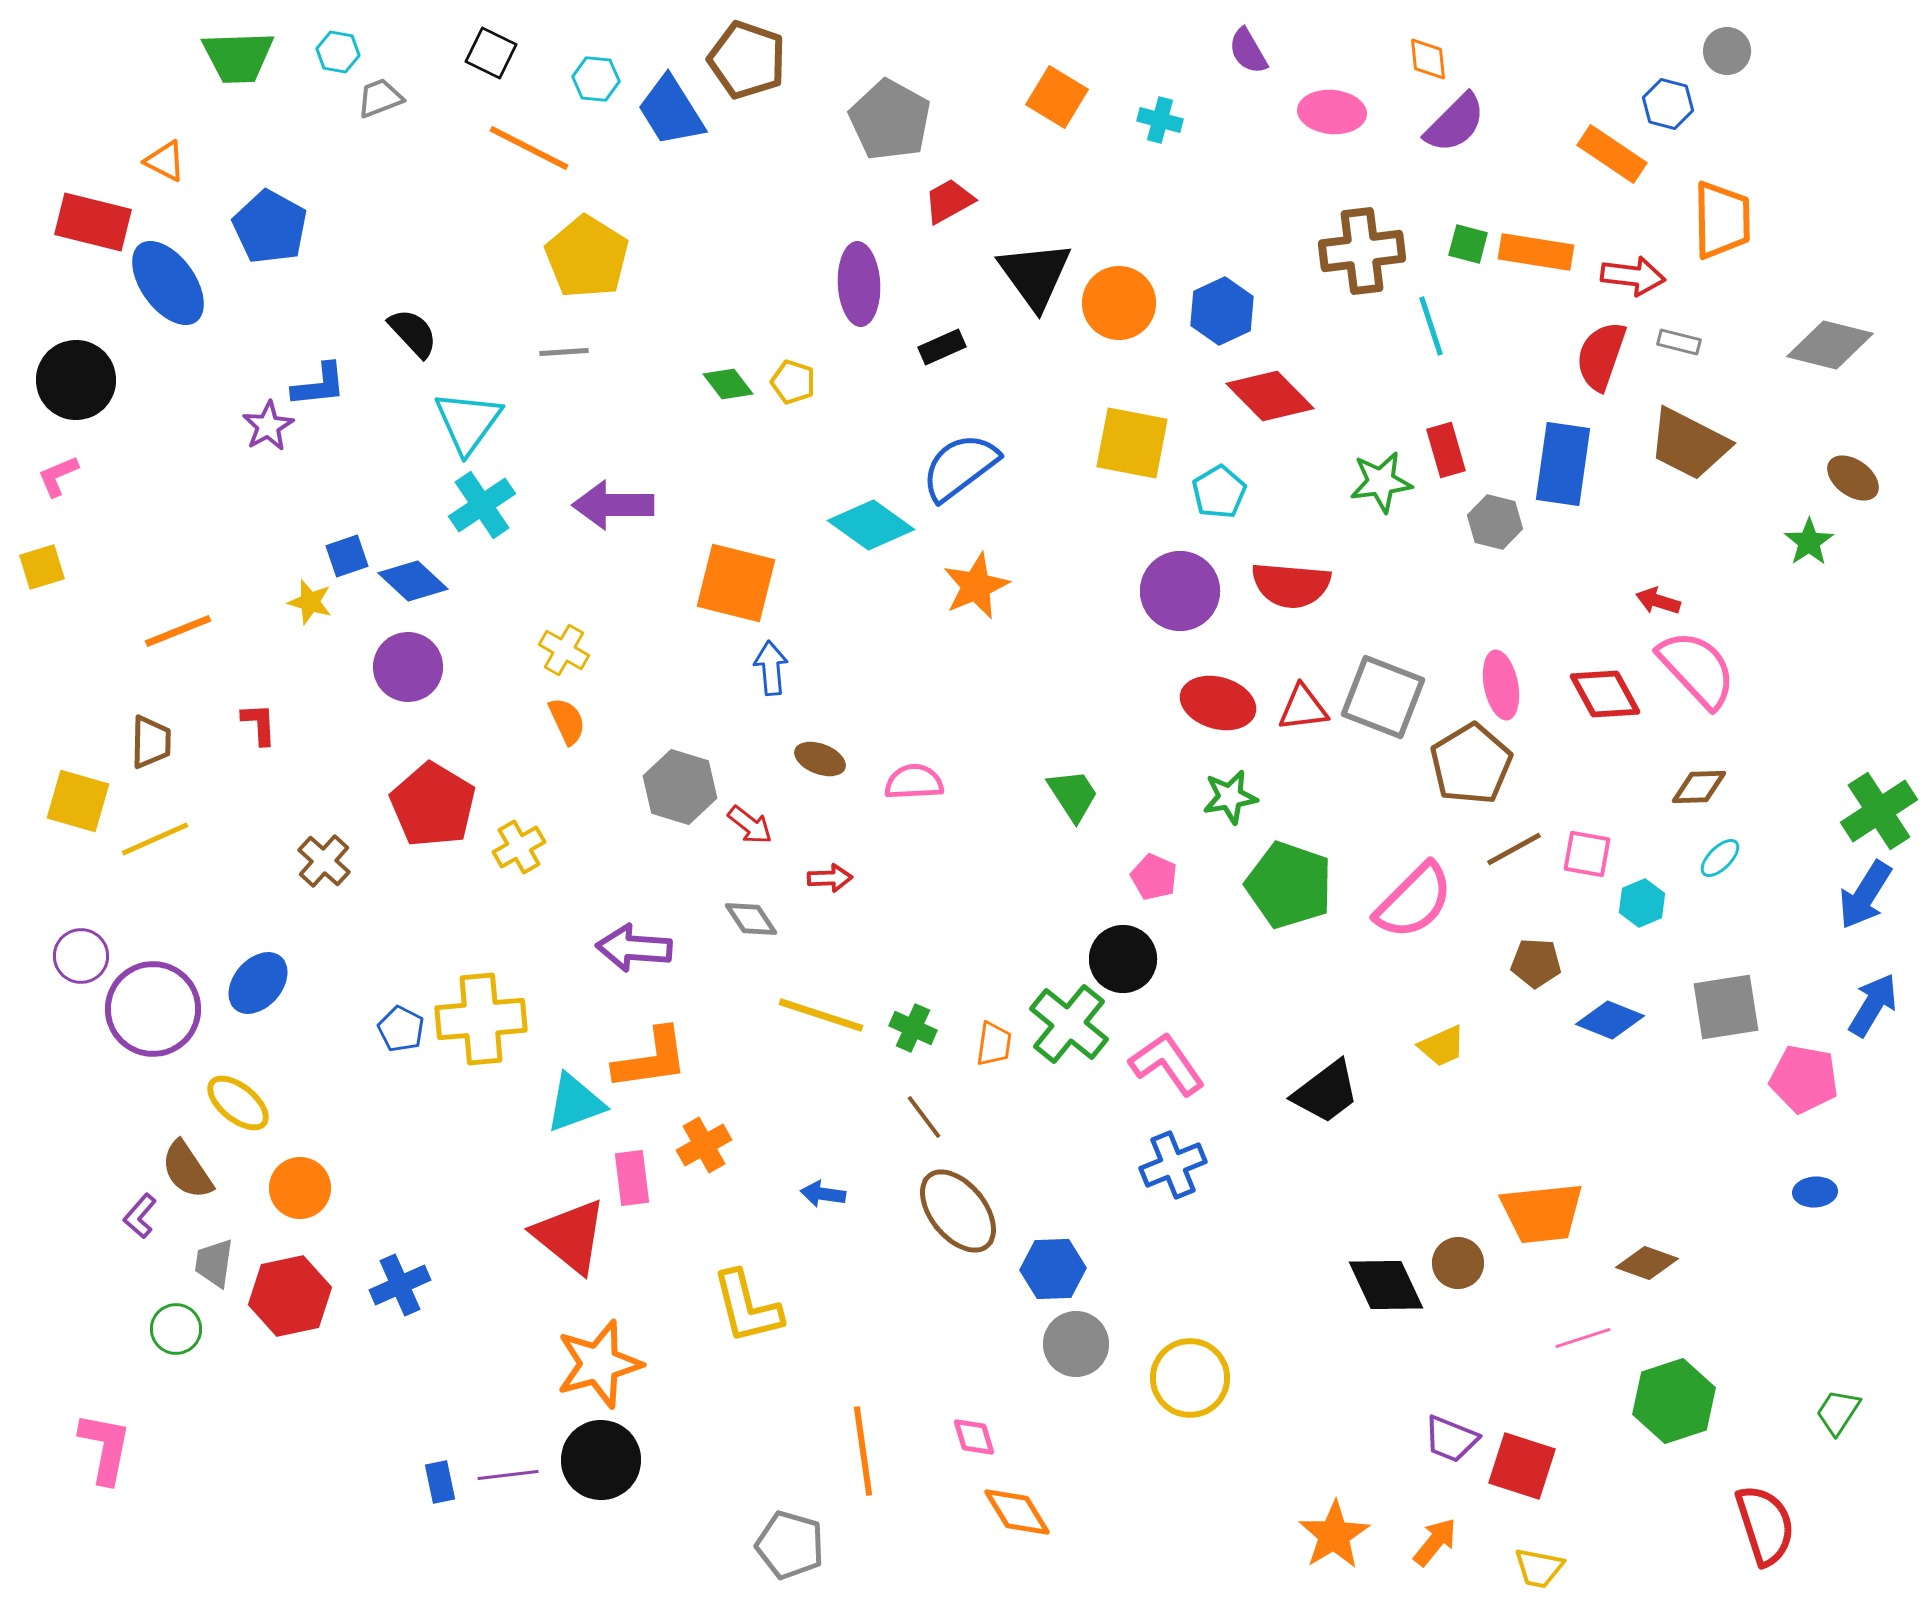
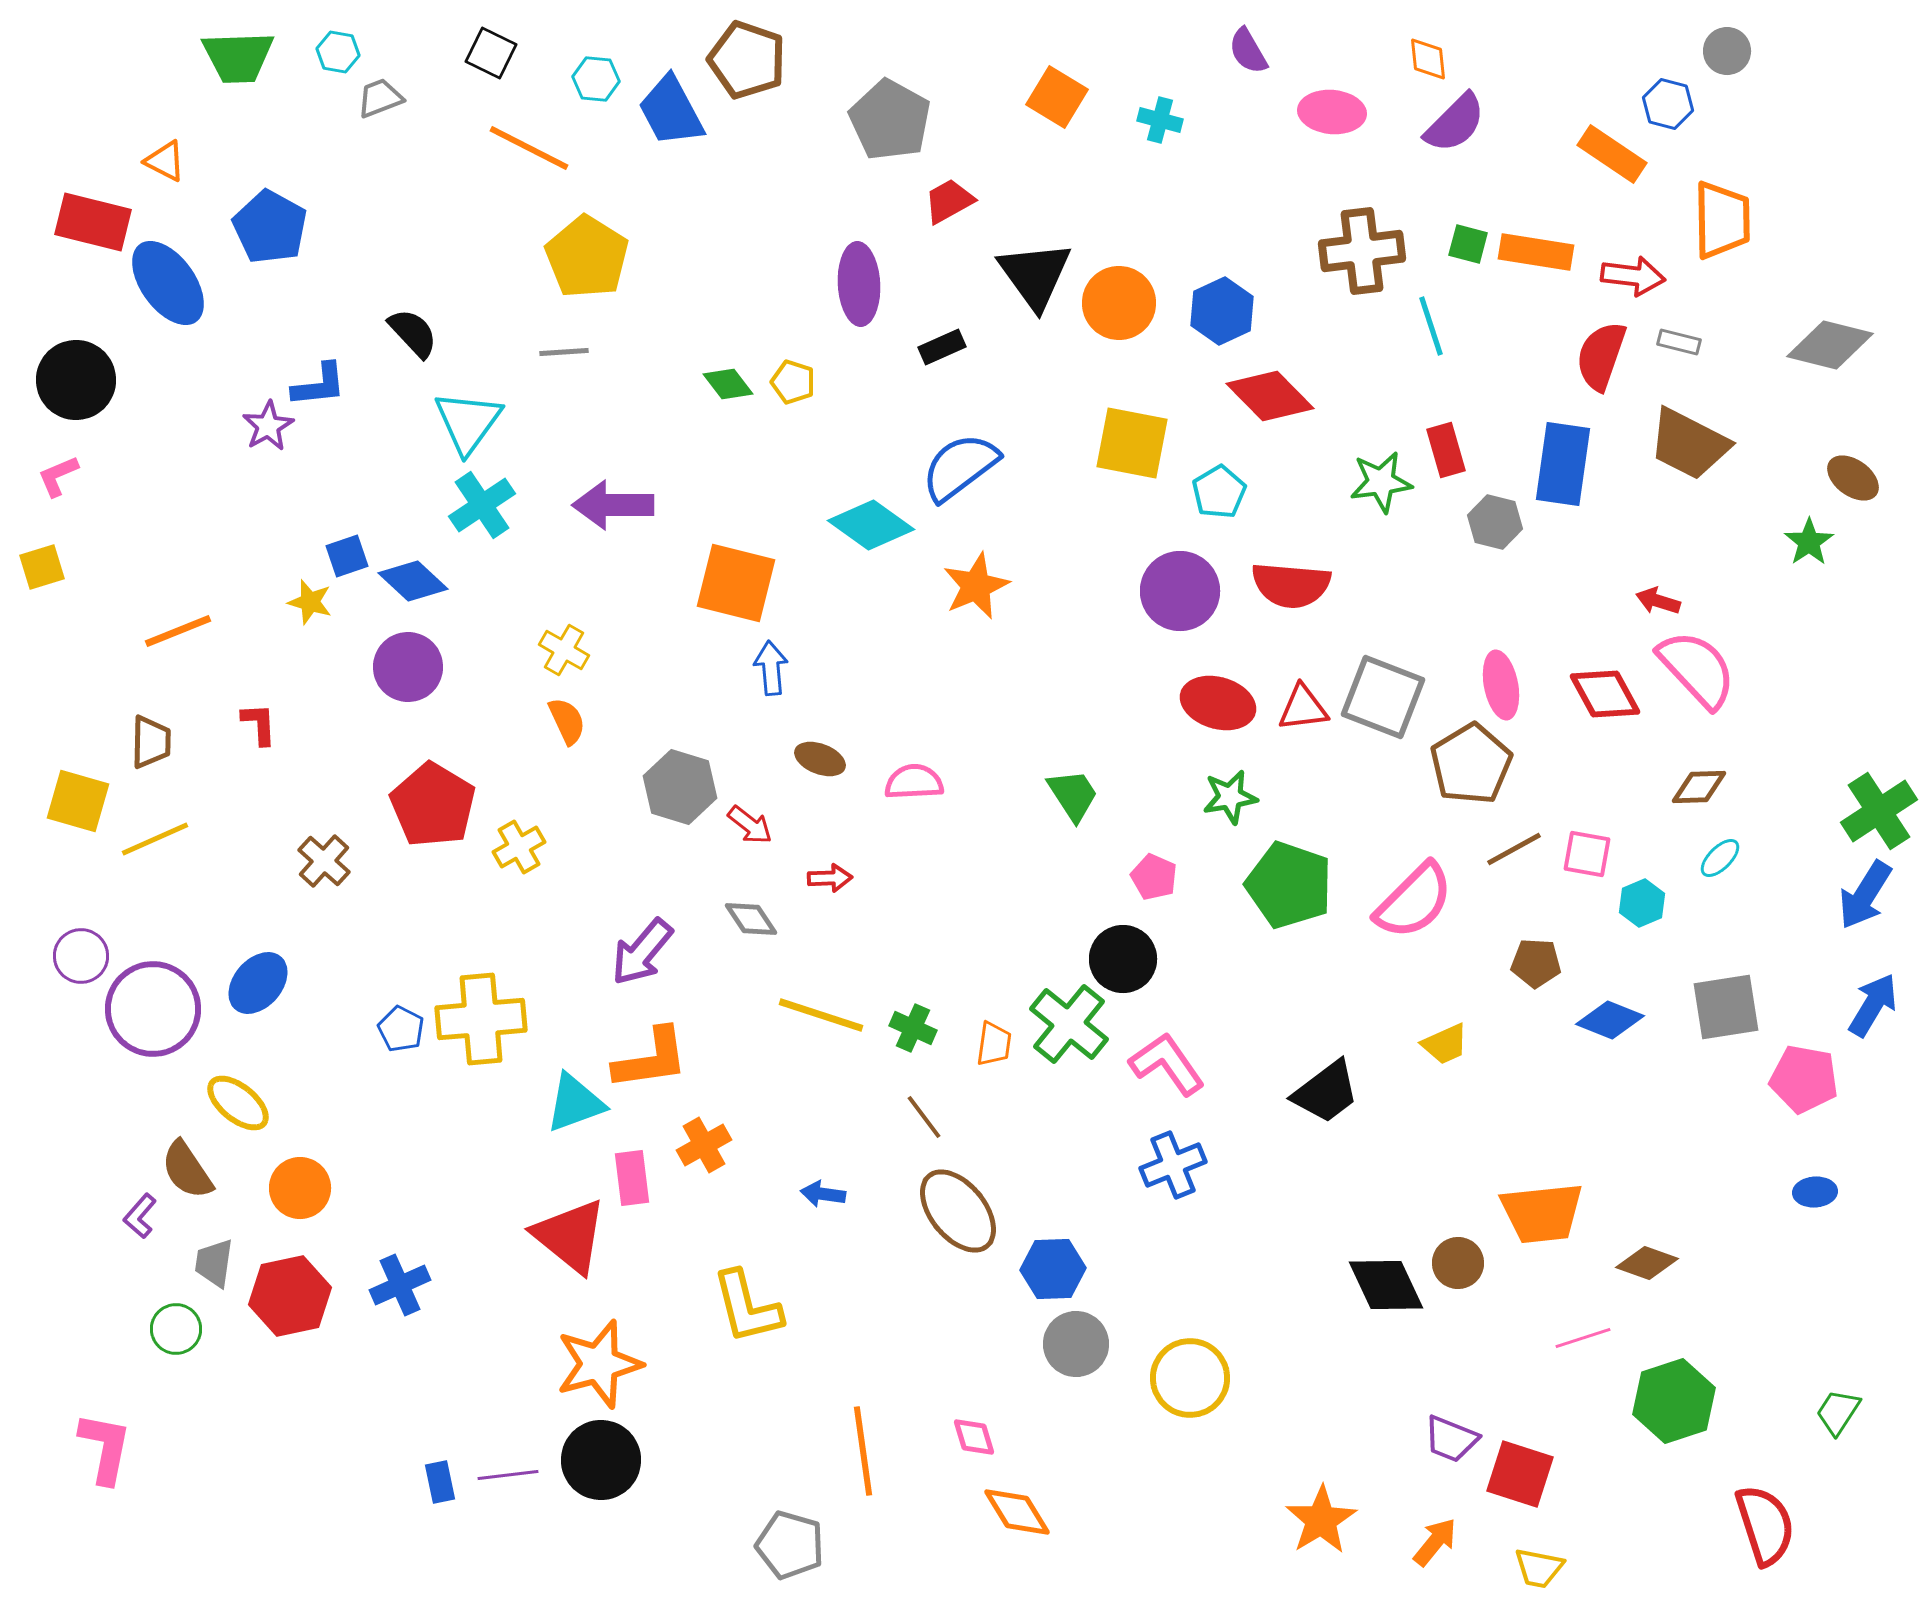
blue trapezoid at (671, 111): rotated 4 degrees clockwise
purple arrow at (634, 948): moved 8 px right, 4 px down; rotated 54 degrees counterclockwise
yellow trapezoid at (1442, 1046): moved 3 px right, 2 px up
red square at (1522, 1466): moved 2 px left, 8 px down
orange star at (1334, 1535): moved 13 px left, 15 px up
